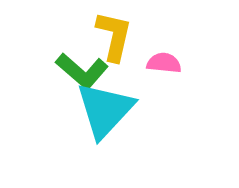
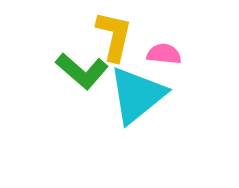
pink semicircle: moved 9 px up
cyan triangle: moved 32 px right, 15 px up; rotated 8 degrees clockwise
